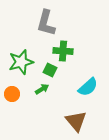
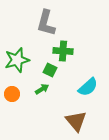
green star: moved 4 px left, 2 px up
